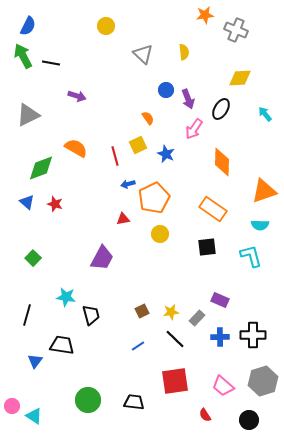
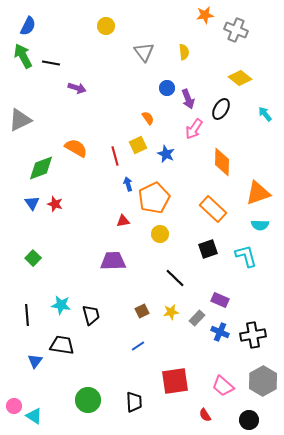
gray triangle at (143, 54): moved 1 px right, 2 px up; rotated 10 degrees clockwise
yellow diamond at (240, 78): rotated 40 degrees clockwise
blue circle at (166, 90): moved 1 px right, 2 px up
purple arrow at (77, 96): moved 8 px up
gray triangle at (28, 115): moved 8 px left, 5 px down
blue arrow at (128, 184): rotated 88 degrees clockwise
orange triangle at (264, 191): moved 6 px left, 2 px down
blue triangle at (27, 202): moved 5 px right, 1 px down; rotated 14 degrees clockwise
orange rectangle at (213, 209): rotated 8 degrees clockwise
red triangle at (123, 219): moved 2 px down
black square at (207, 247): moved 1 px right, 2 px down; rotated 12 degrees counterclockwise
cyan L-shape at (251, 256): moved 5 px left
purple trapezoid at (102, 258): moved 11 px right, 3 px down; rotated 120 degrees counterclockwise
cyan star at (66, 297): moved 5 px left, 8 px down
black line at (27, 315): rotated 20 degrees counterclockwise
black cross at (253, 335): rotated 10 degrees counterclockwise
blue cross at (220, 337): moved 5 px up; rotated 24 degrees clockwise
black line at (175, 339): moved 61 px up
gray hexagon at (263, 381): rotated 12 degrees counterclockwise
black trapezoid at (134, 402): rotated 80 degrees clockwise
pink circle at (12, 406): moved 2 px right
